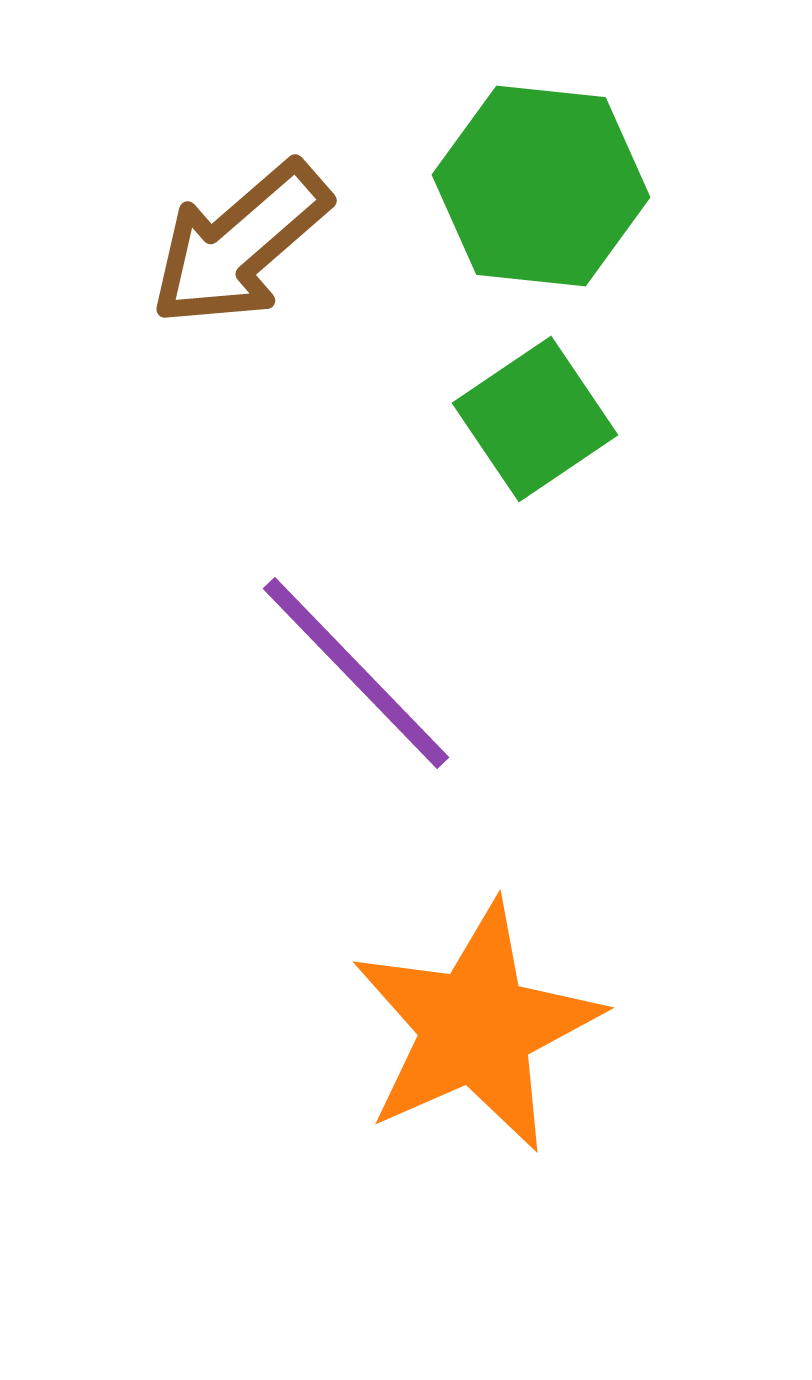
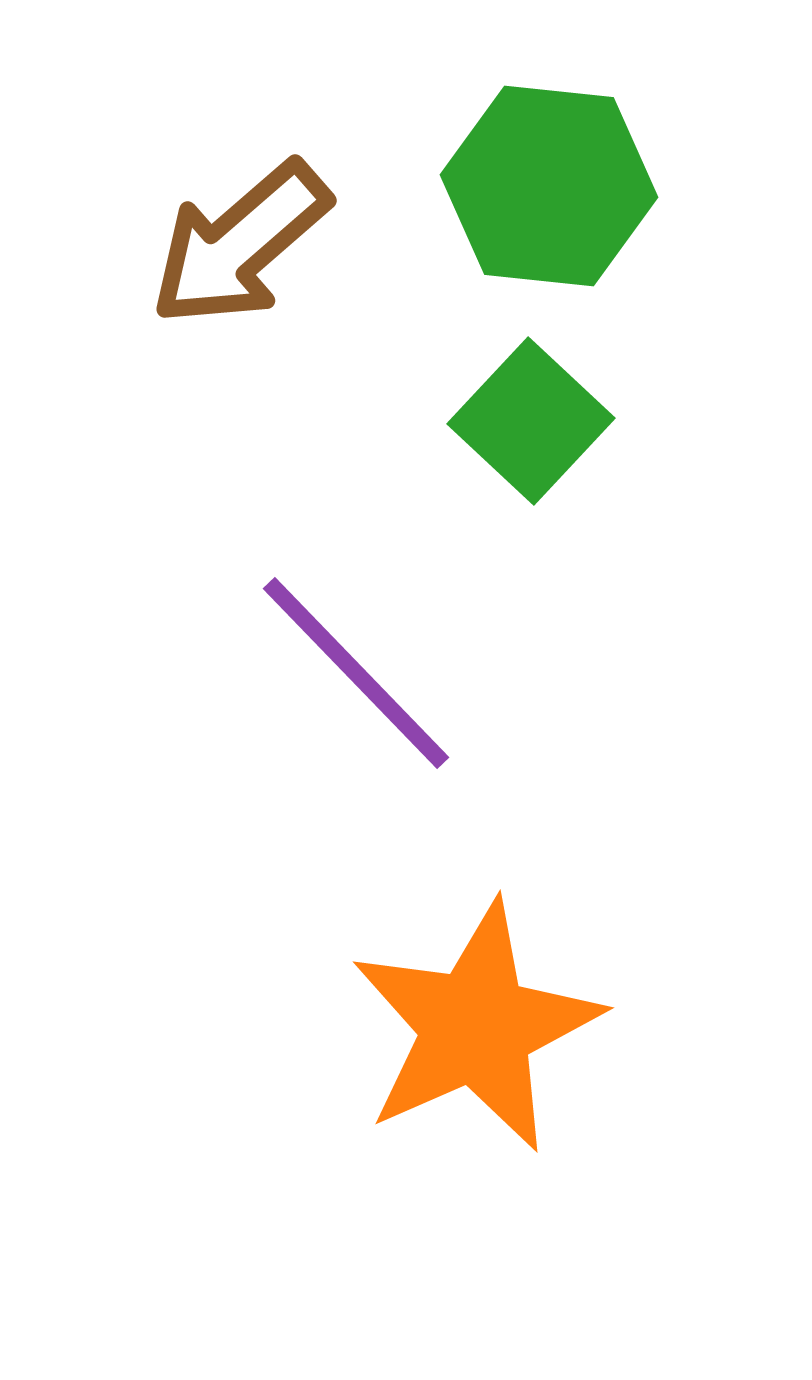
green hexagon: moved 8 px right
green square: moved 4 px left, 2 px down; rotated 13 degrees counterclockwise
